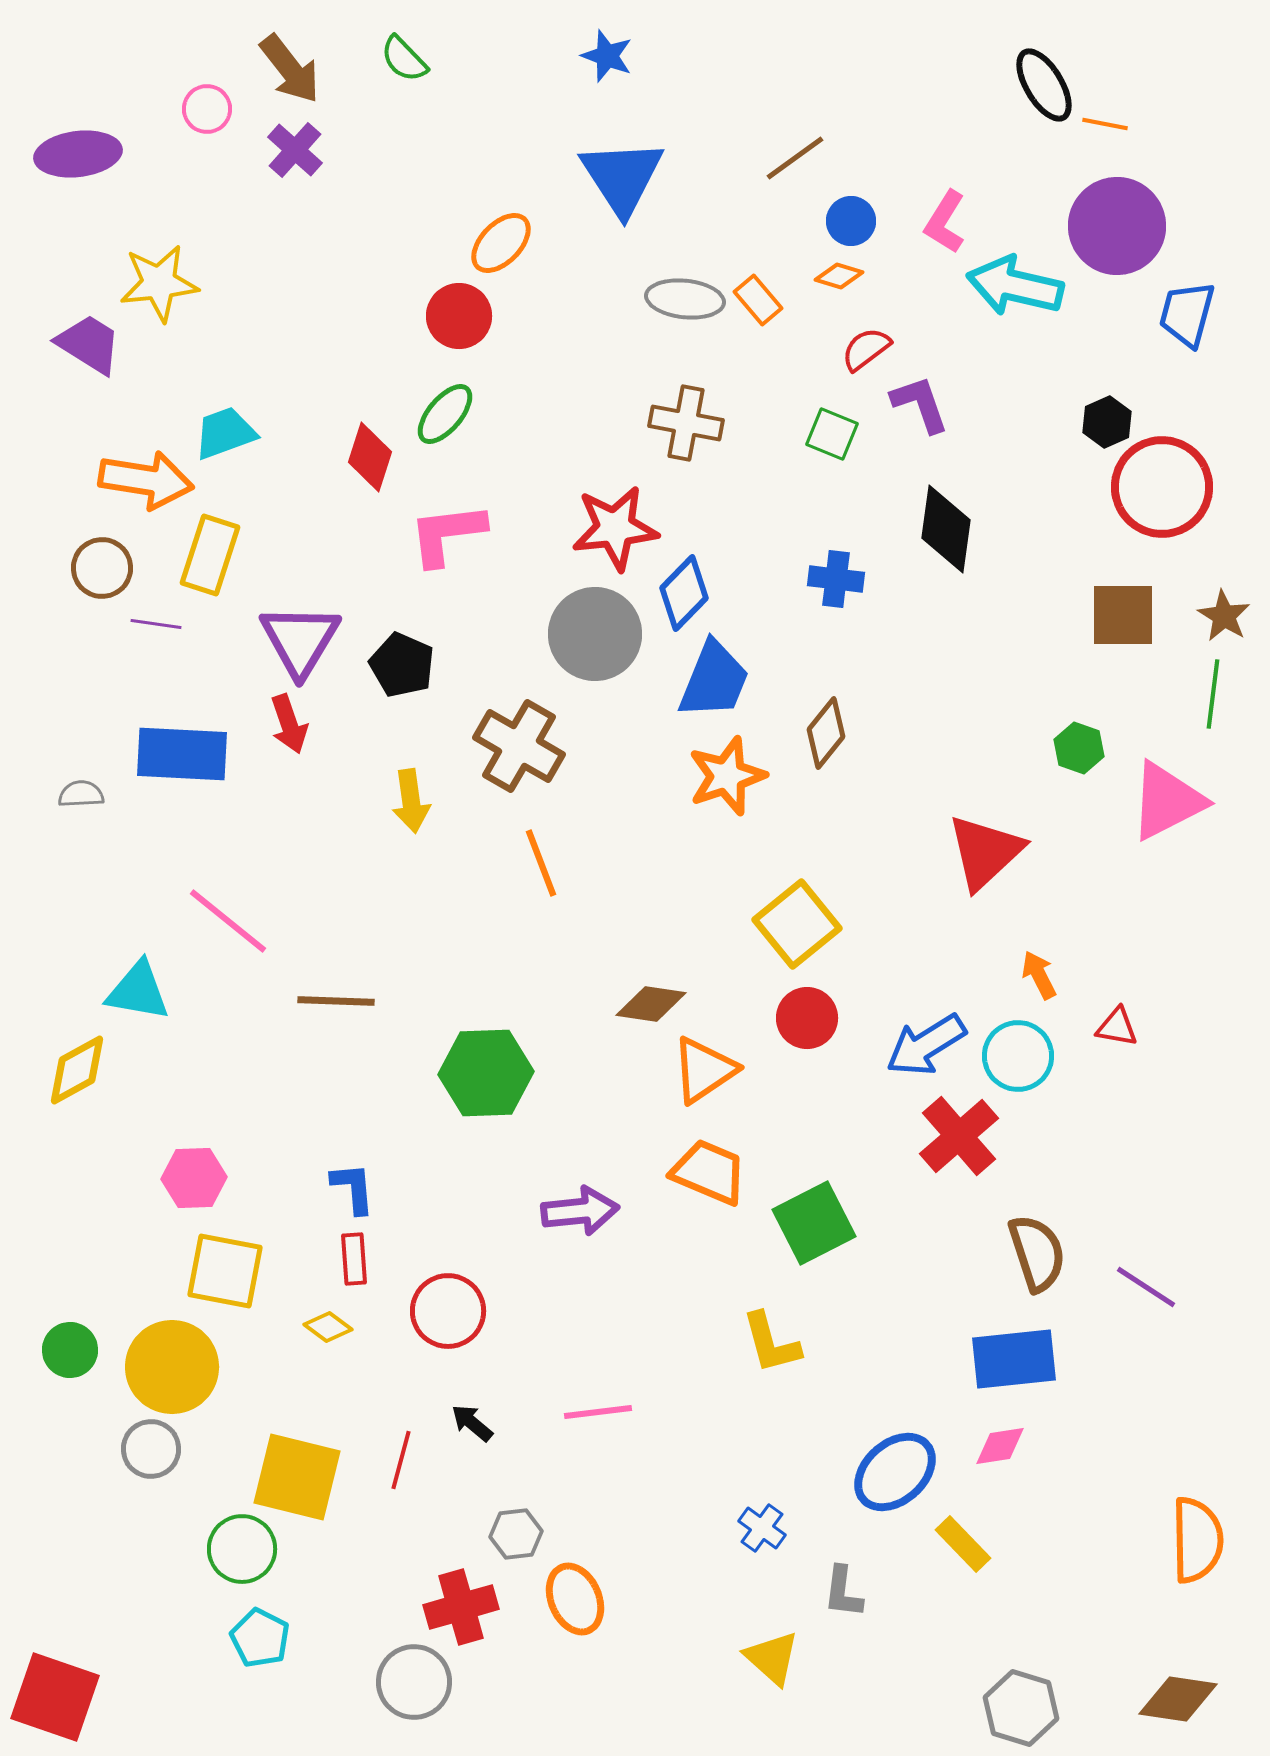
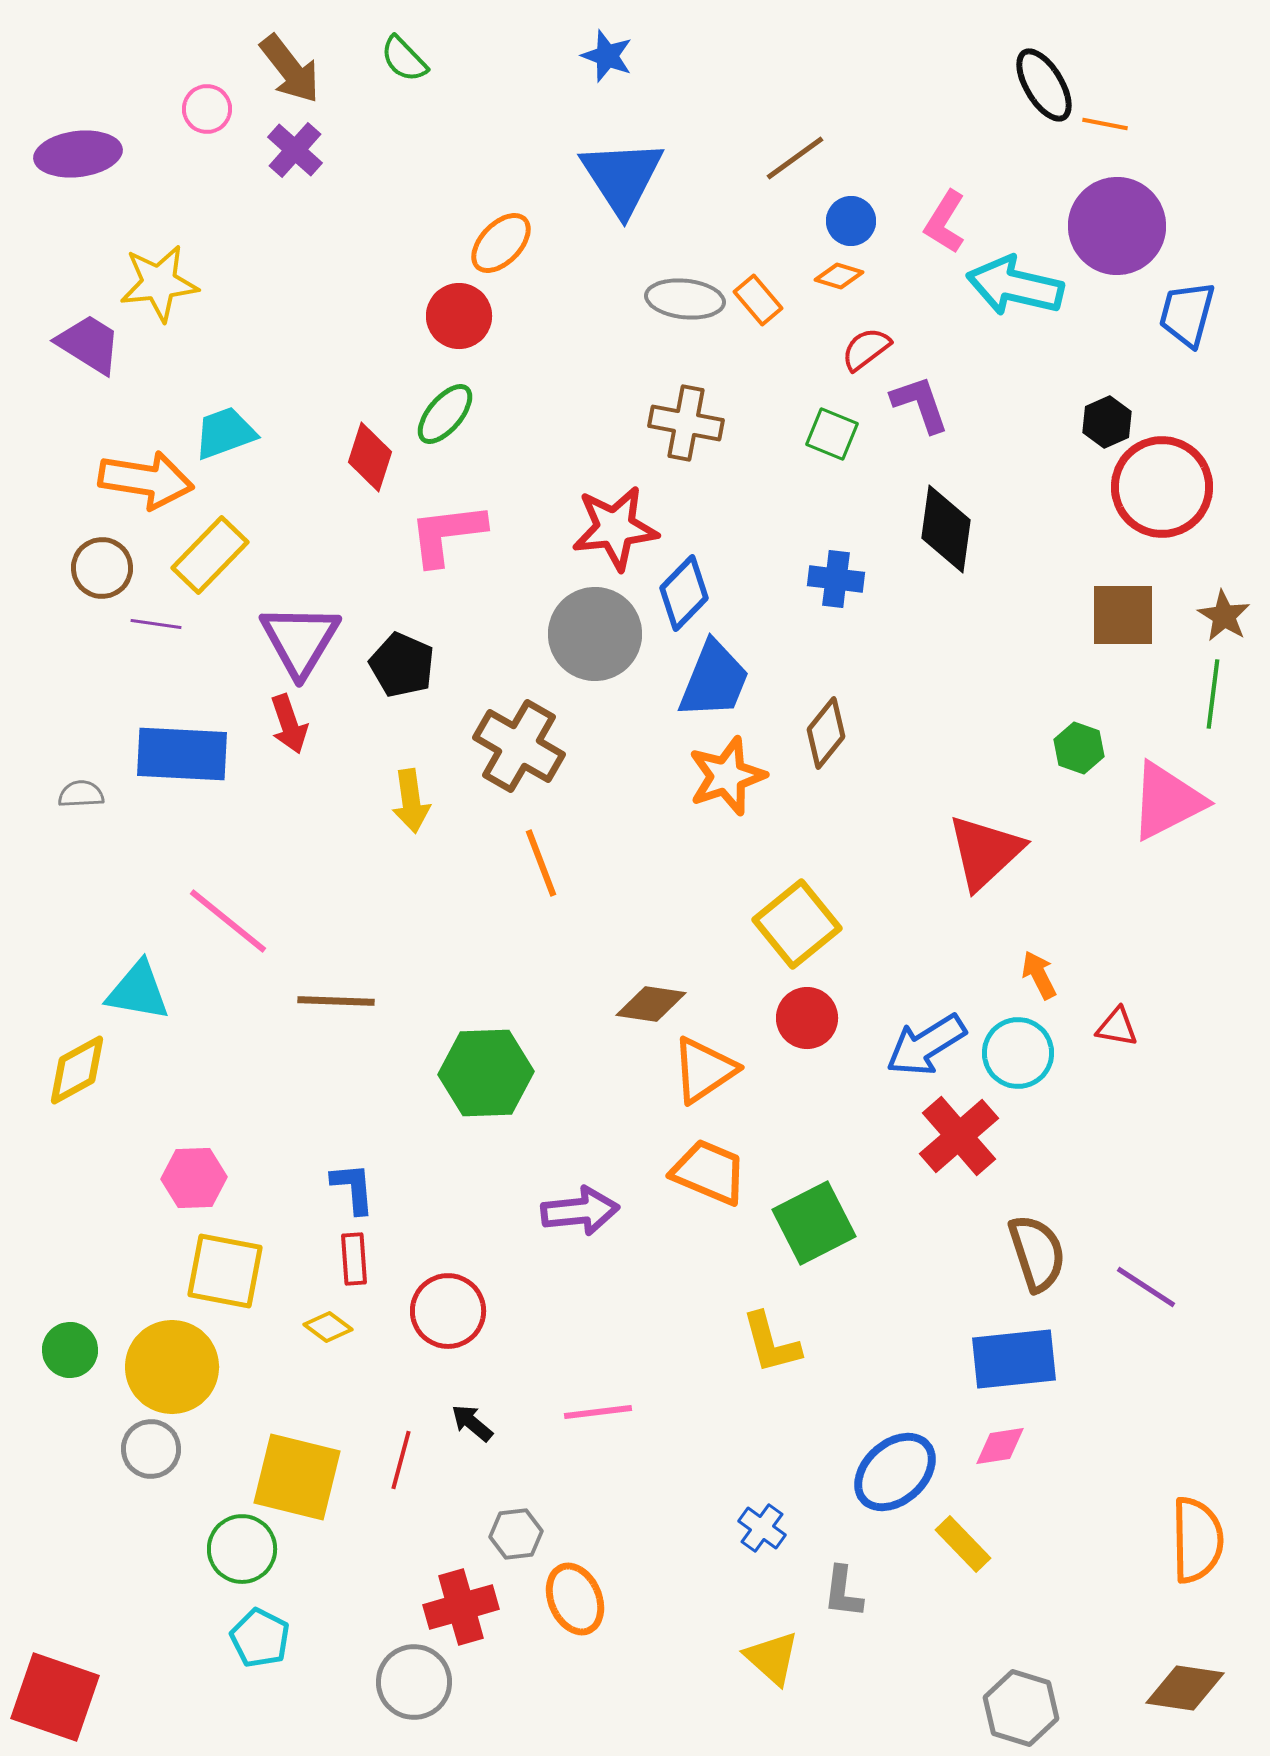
yellow rectangle at (210, 555): rotated 26 degrees clockwise
cyan circle at (1018, 1056): moved 3 px up
brown diamond at (1178, 1699): moved 7 px right, 11 px up
